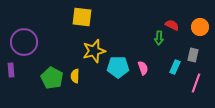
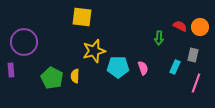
red semicircle: moved 8 px right, 1 px down
